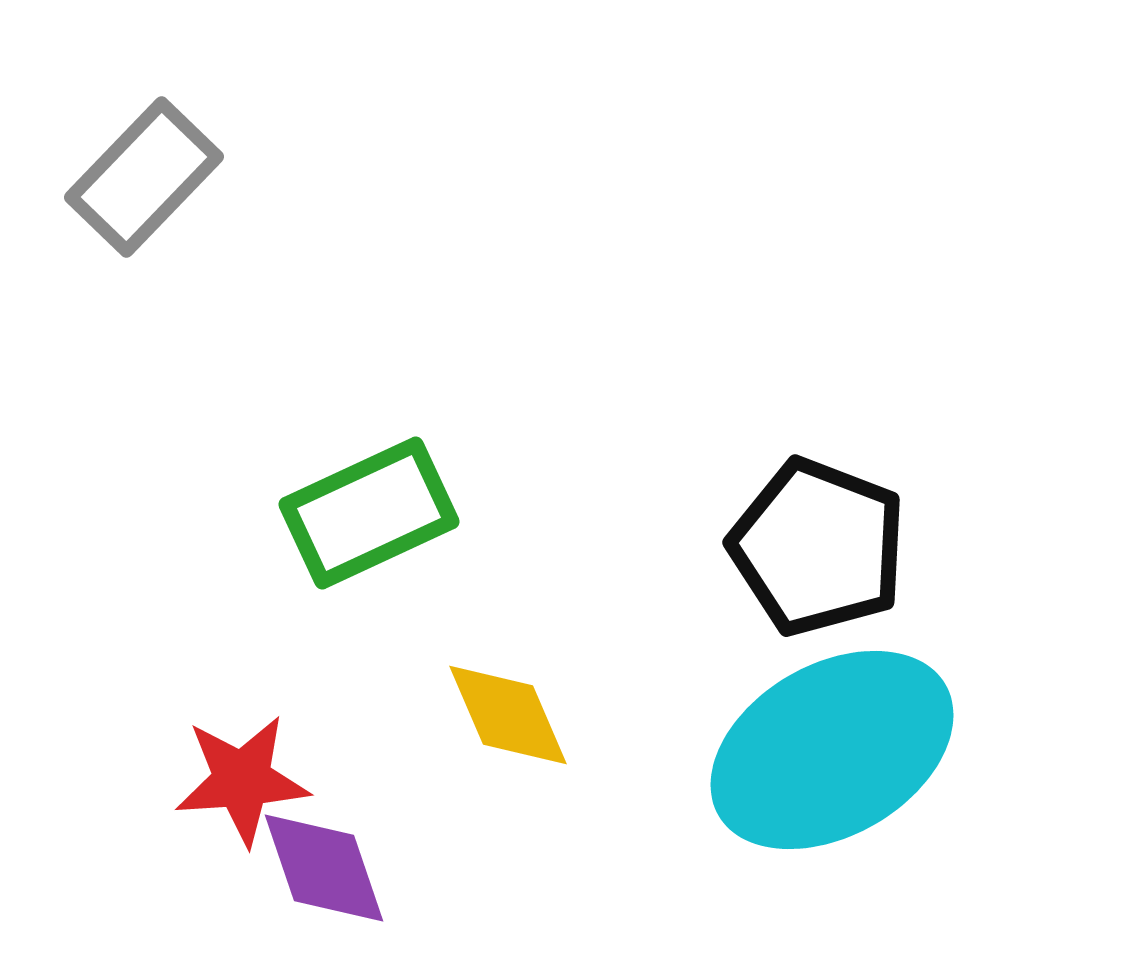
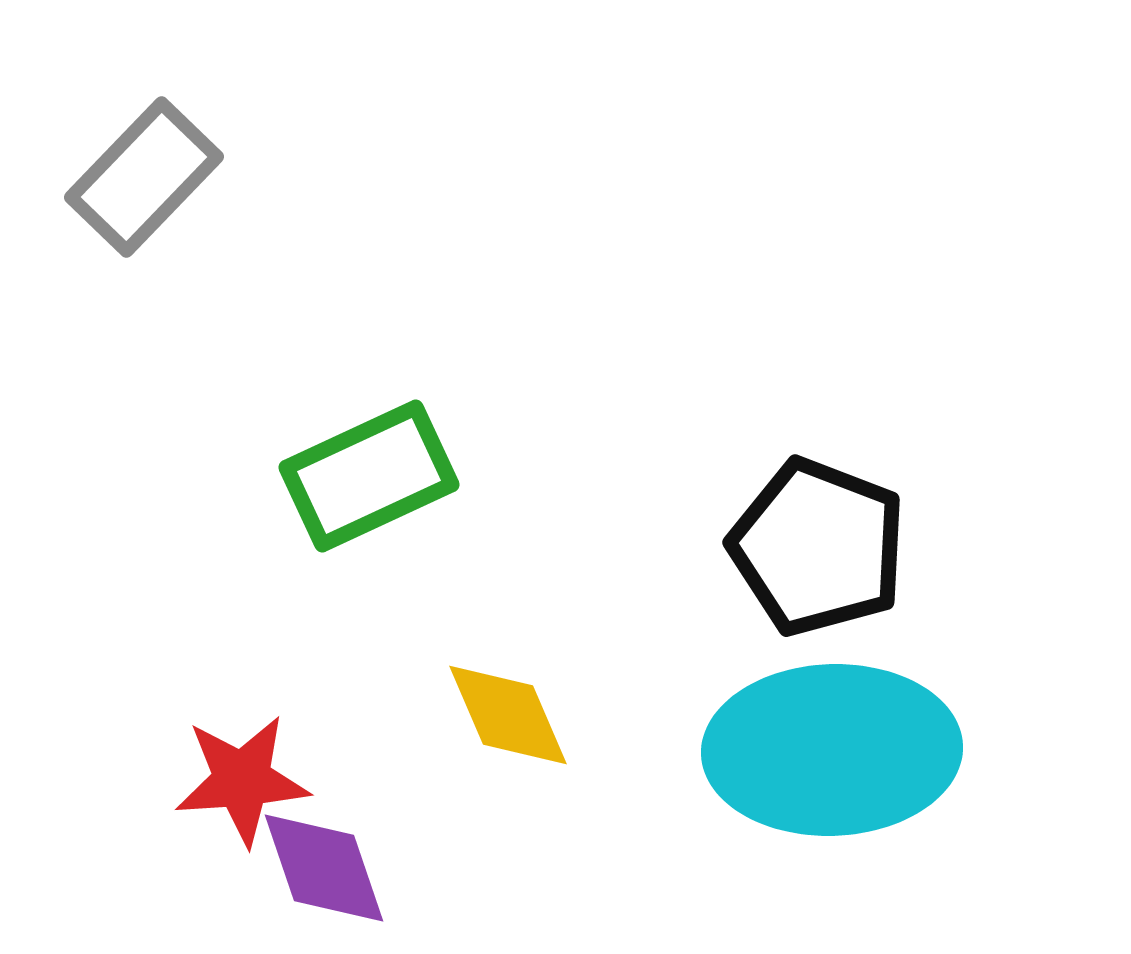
green rectangle: moved 37 px up
cyan ellipse: rotated 28 degrees clockwise
